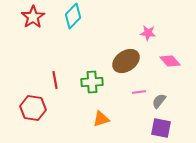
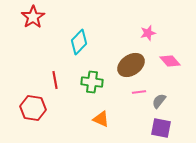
cyan diamond: moved 6 px right, 26 px down
pink star: rotated 21 degrees counterclockwise
brown ellipse: moved 5 px right, 4 px down
green cross: rotated 10 degrees clockwise
orange triangle: rotated 42 degrees clockwise
